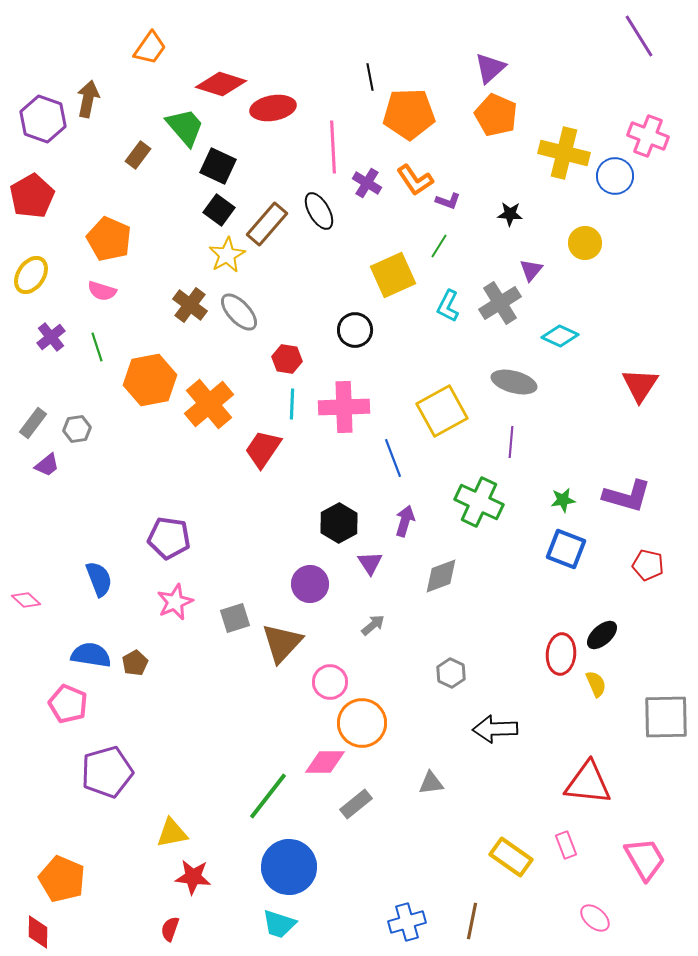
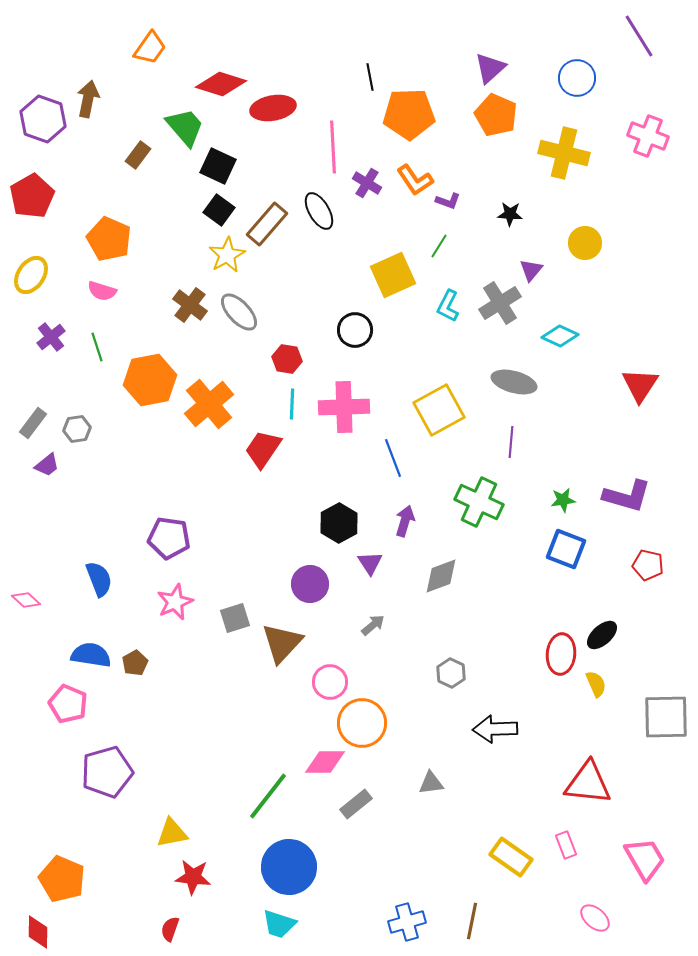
blue circle at (615, 176): moved 38 px left, 98 px up
yellow square at (442, 411): moved 3 px left, 1 px up
